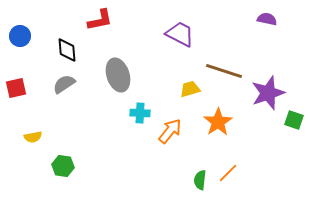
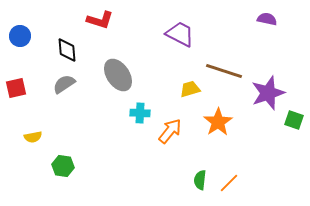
red L-shape: rotated 28 degrees clockwise
gray ellipse: rotated 16 degrees counterclockwise
orange line: moved 1 px right, 10 px down
